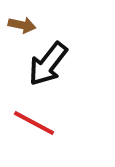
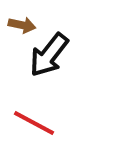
black arrow: moved 1 px right, 9 px up
